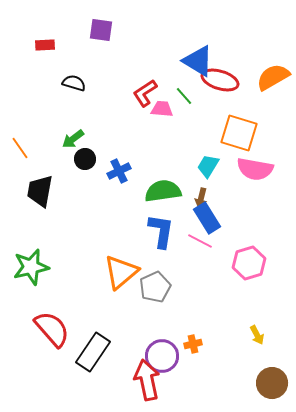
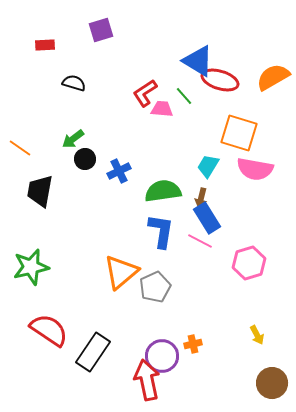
purple square: rotated 25 degrees counterclockwise
orange line: rotated 20 degrees counterclockwise
red semicircle: moved 3 px left, 1 px down; rotated 15 degrees counterclockwise
